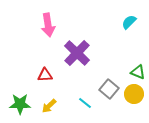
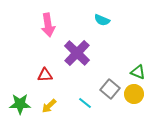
cyan semicircle: moved 27 px left, 2 px up; rotated 112 degrees counterclockwise
gray square: moved 1 px right
